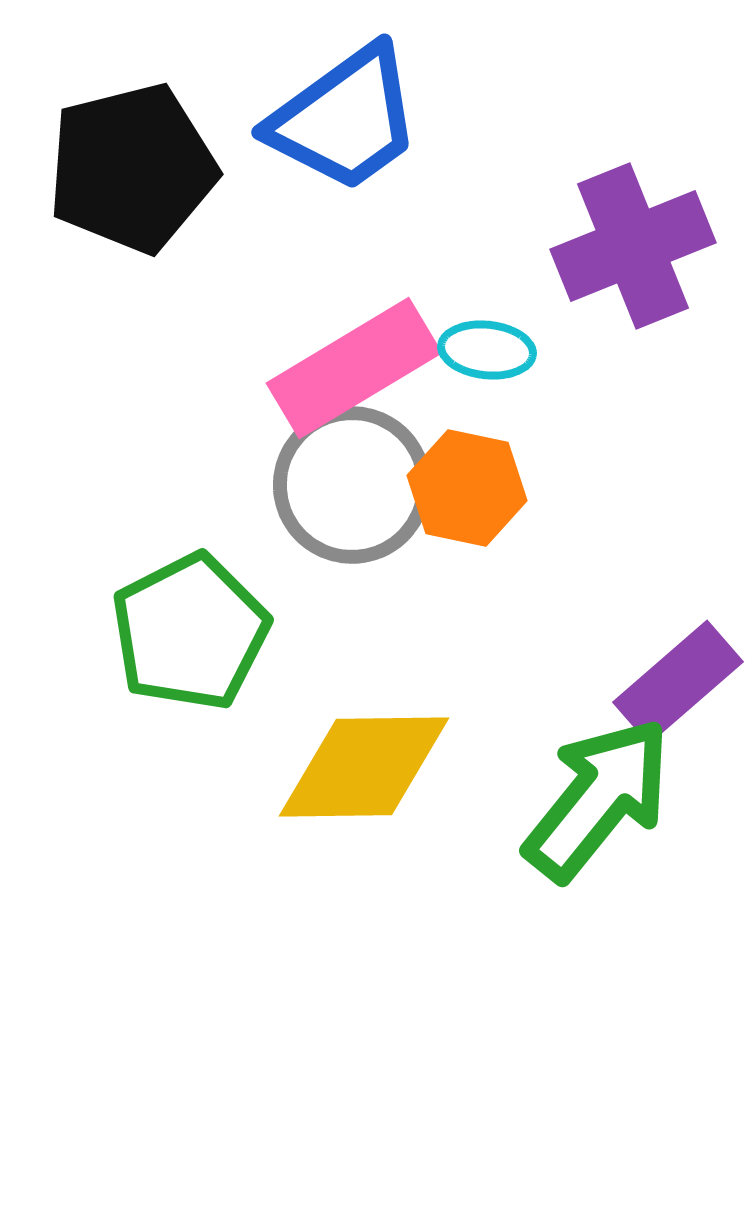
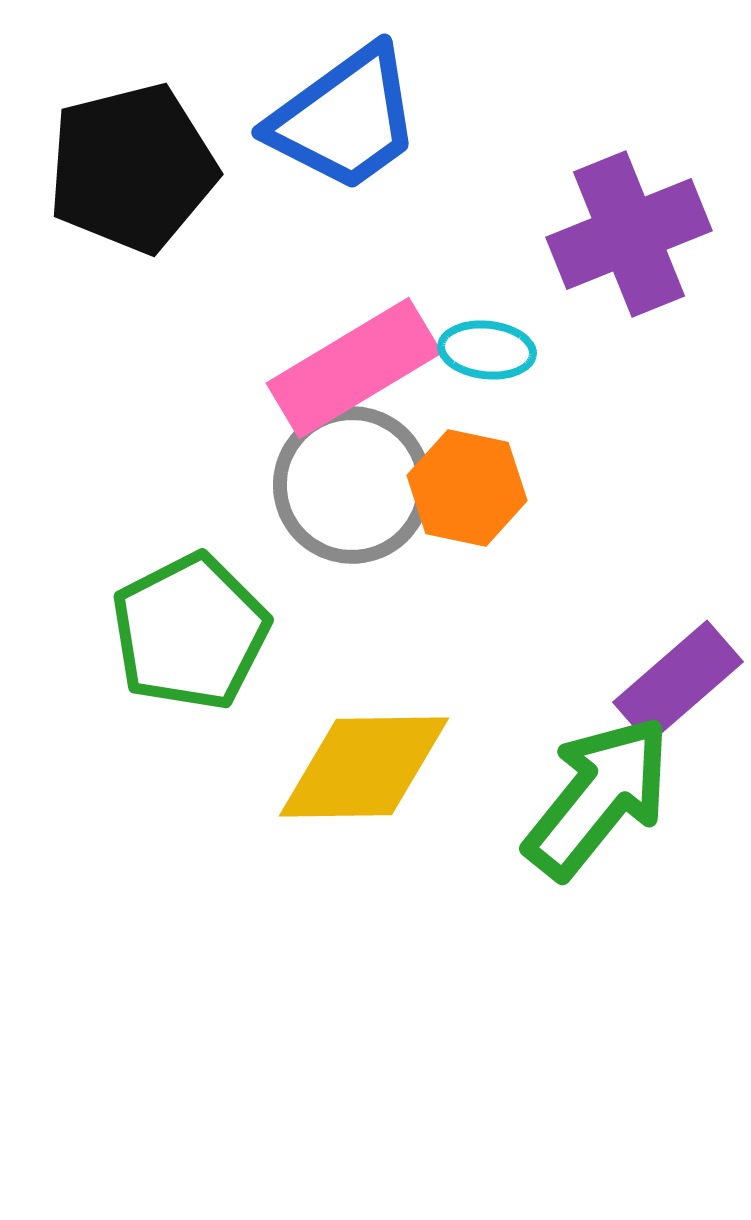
purple cross: moved 4 px left, 12 px up
green arrow: moved 2 px up
